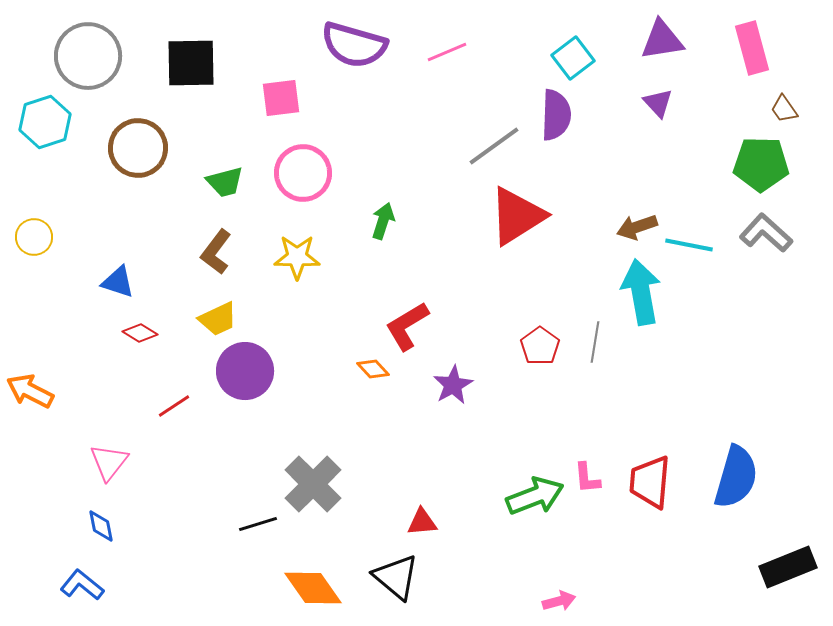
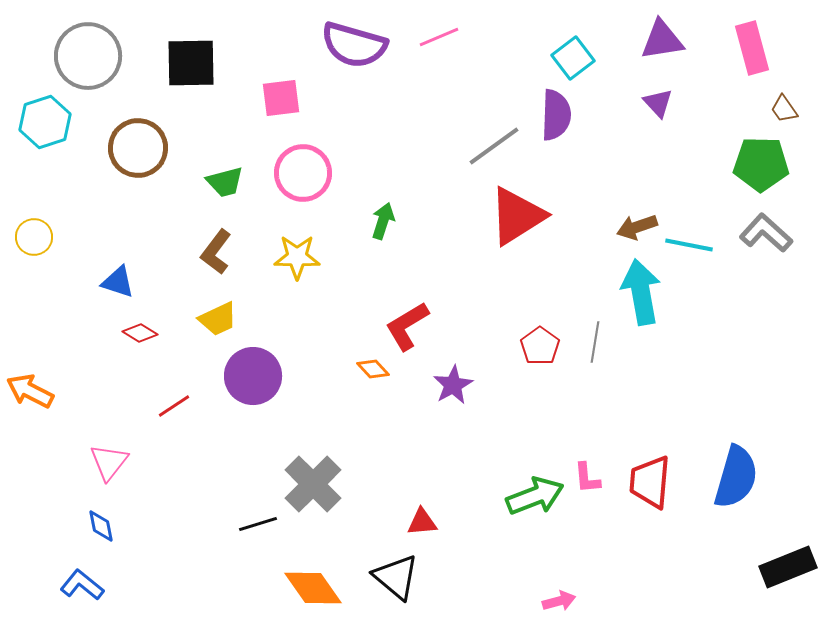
pink line at (447, 52): moved 8 px left, 15 px up
purple circle at (245, 371): moved 8 px right, 5 px down
